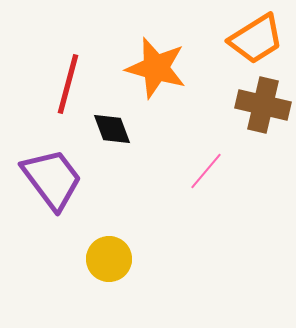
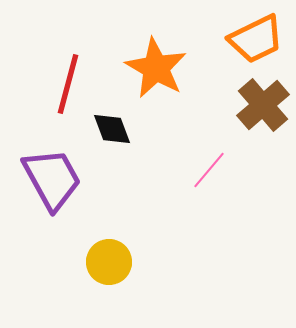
orange trapezoid: rotated 6 degrees clockwise
orange star: rotated 14 degrees clockwise
brown cross: rotated 36 degrees clockwise
pink line: moved 3 px right, 1 px up
purple trapezoid: rotated 8 degrees clockwise
yellow circle: moved 3 px down
